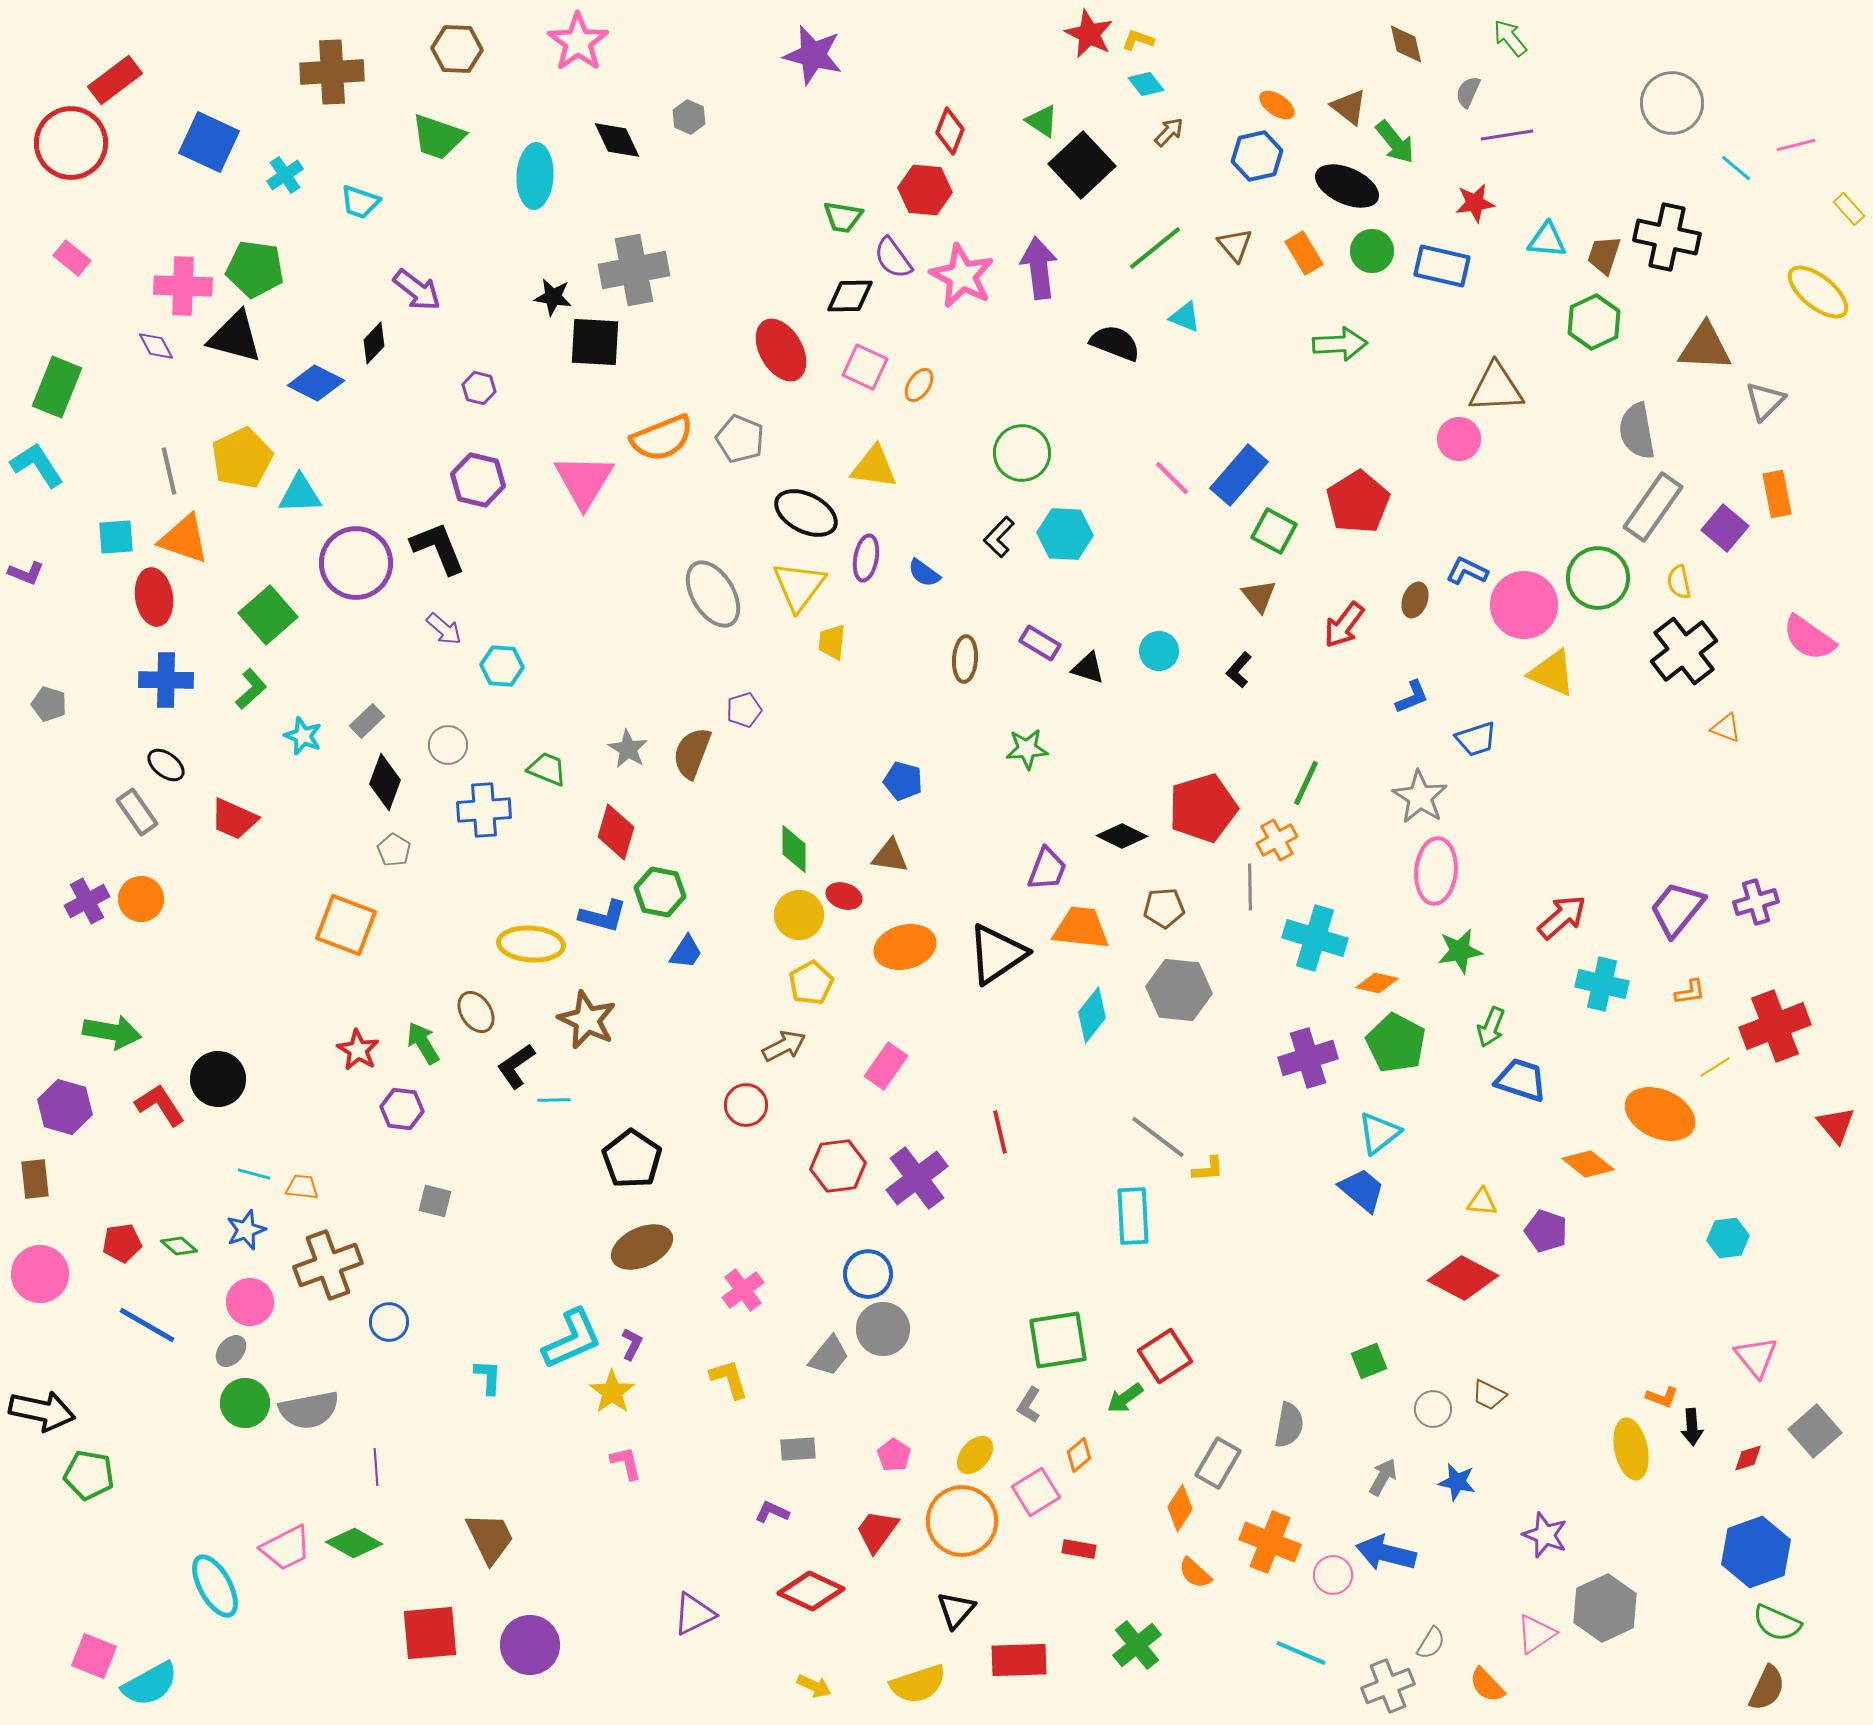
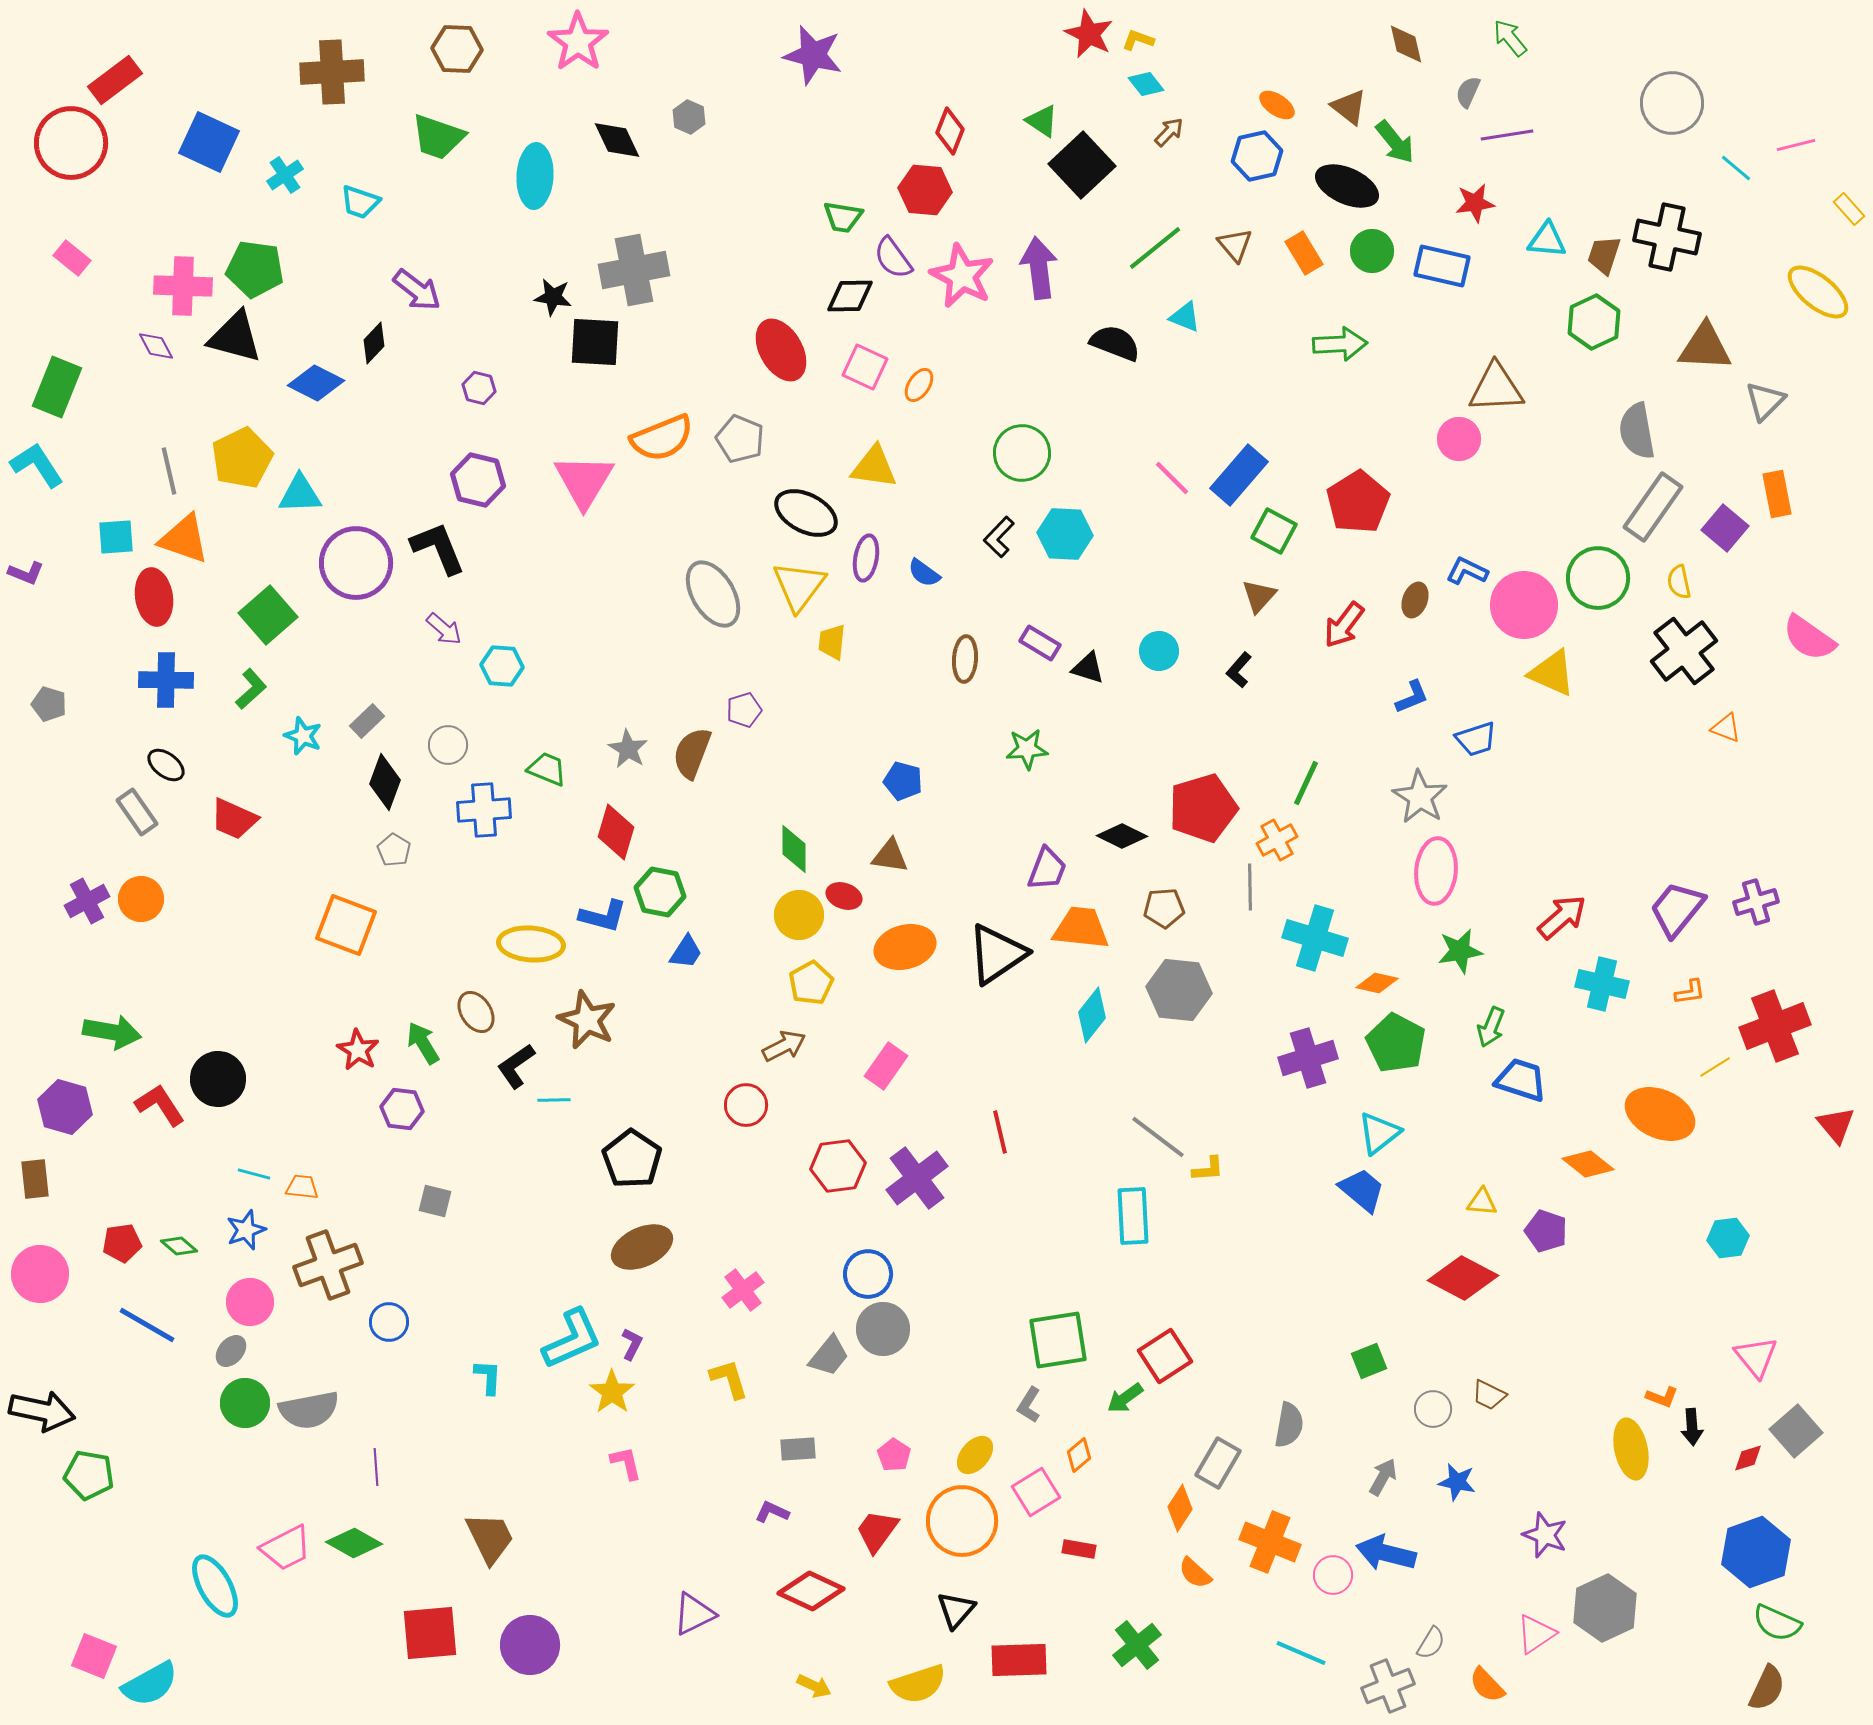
brown triangle at (1259, 596): rotated 21 degrees clockwise
gray square at (1815, 1431): moved 19 px left
